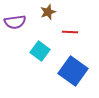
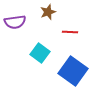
cyan square: moved 2 px down
